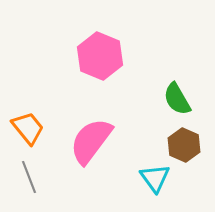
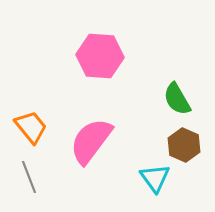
pink hexagon: rotated 18 degrees counterclockwise
orange trapezoid: moved 3 px right, 1 px up
